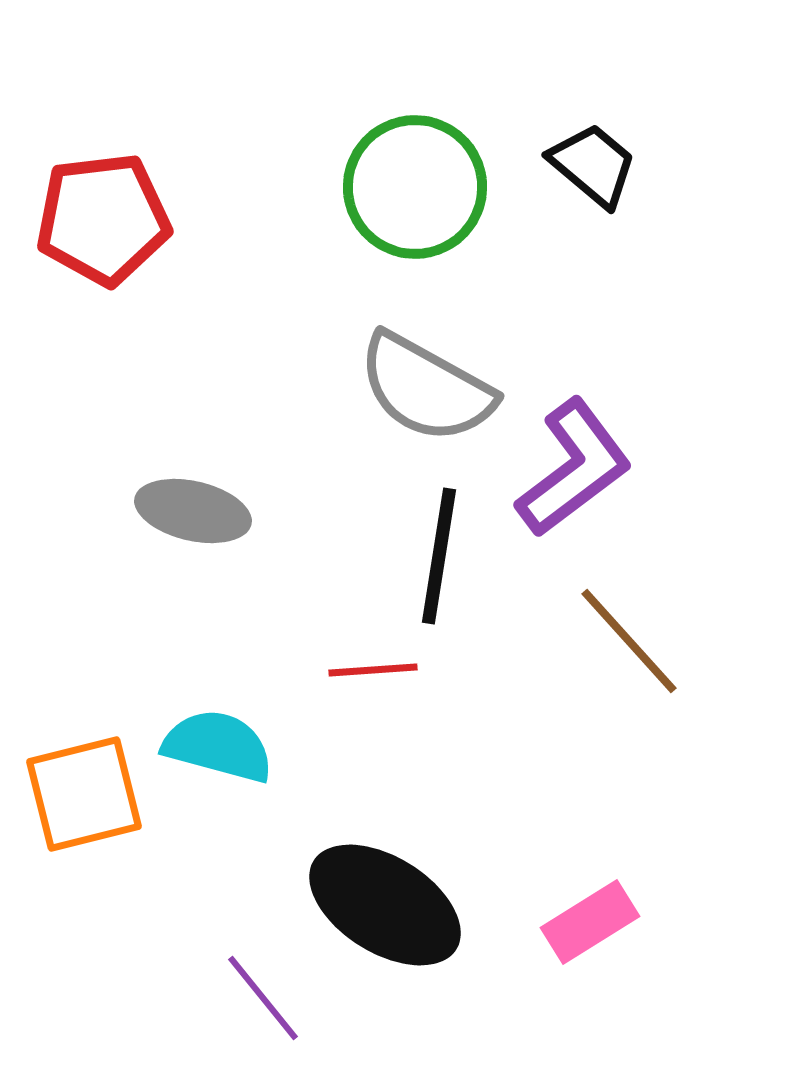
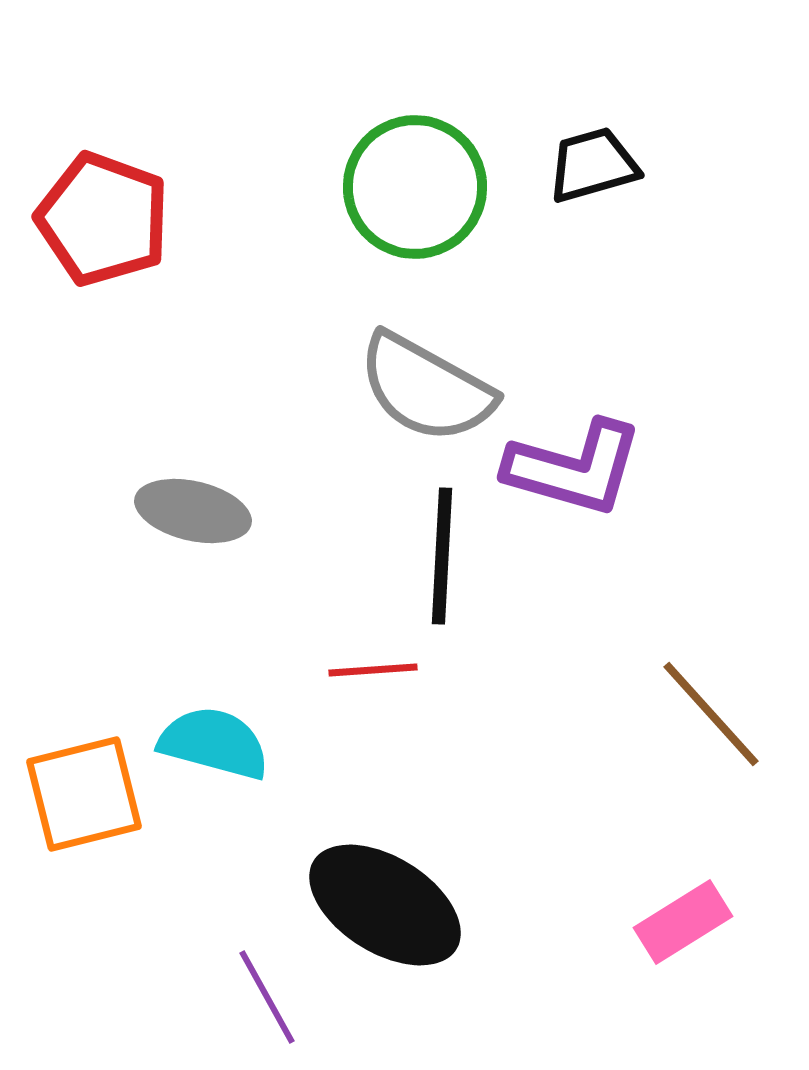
black trapezoid: rotated 56 degrees counterclockwise
red pentagon: rotated 27 degrees clockwise
purple L-shape: rotated 53 degrees clockwise
black line: moved 3 px right; rotated 6 degrees counterclockwise
brown line: moved 82 px right, 73 px down
cyan semicircle: moved 4 px left, 3 px up
pink rectangle: moved 93 px right
purple line: moved 4 px right, 1 px up; rotated 10 degrees clockwise
